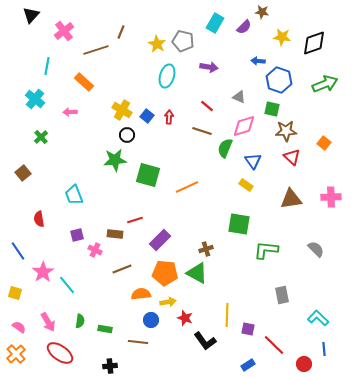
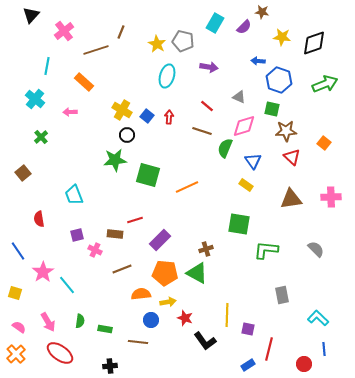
red line at (274, 345): moved 5 px left, 4 px down; rotated 60 degrees clockwise
